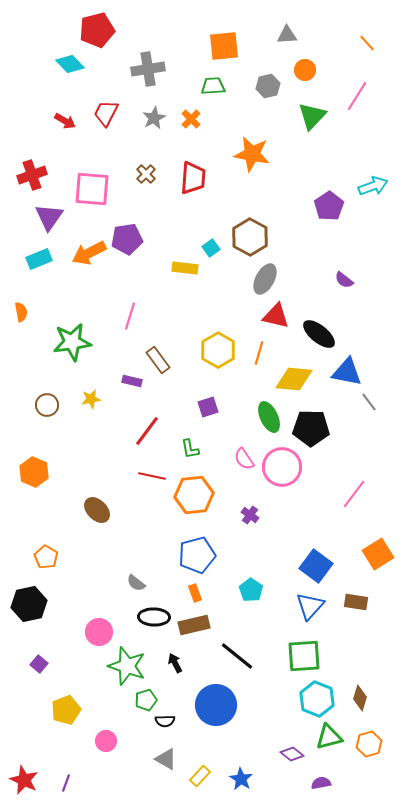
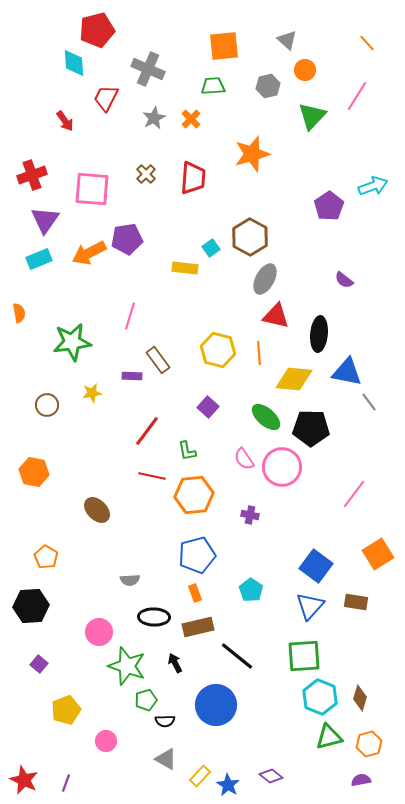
gray triangle at (287, 35): moved 5 px down; rotated 45 degrees clockwise
cyan diamond at (70, 64): moved 4 px right, 1 px up; rotated 40 degrees clockwise
gray cross at (148, 69): rotated 32 degrees clockwise
red trapezoid at (106, 113): moved 15 px up
red arrow at (65, 121): rotated 25 degrees clockwise
orange star at (252, 154): rotated 27 degrees counterclockwise
purple triangle at (49, 217): moved 4 px left, 3 px down
orange semicircle at (21, 312): moved 2 px left, 1 px down
black ellipse at (319, 334): rotated 56 degrees clockwise
yellow hexagon at (218, 350): rotated 16 degrees counterclockwise
orange line at (259, 353): rotated 20 degrees counterclockwise
purple rectangle at (132, 381): moved 5 px up; rotated 12 degrees counterclockwise
yellow star at (91, 399): moved 1 px right, 6 px up
purple square at (208, 407): rotated 30 degrees counterclockwise
green ellipse at (269, 417): moved 3 px left; rotated 24 degrees counterclockwise
green L-shape at (190, 449): moved 3 px left, 2 px down
orange hexagon at (34, 472): rotated 12 degrees counterclockwise
purple cross at (250, 515): rotated 24 degrees counterclockwise
gray semicircle at (136, 583): moved 6 px left, 3 px up; rotated 42 degrees counterclockwise
black hexagon at (29, 604): moved 2 px right, 2 px down; rotated 8 degrees clockwise
brown rectangle at (194, 625): moved 4 px right, 2 px down
cyan hexagon at (317, 699): moved 3 px right, 2 px up
purple diamond at (292, 754): moved 21 px left, 22 px down
blue star at (241, 779): moved 13 px left, 6 px down
purple semicircle at (321, 783): moved 40 px right, 3 px up
